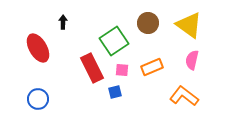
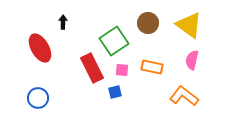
red ellipse: moved 2 px right
orange rectangle: rotated 35 degrees clockwise
blue circle: moved 1 px up
